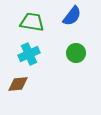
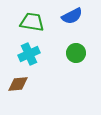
blue semicircle: rotated 25 degrees clockwise
